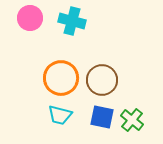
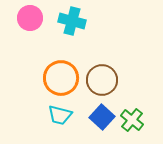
blue square: rotated 30 degrees clockwise
